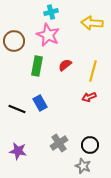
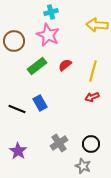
yellow arrow: moved 5 px right, 2 px down
green rectangle: rotated 42 degrees clockwise
red arrow: moved 3 px right
black circle: moved 1 px right, 1 px up
purple star: rotated 24 degrees clockwise
